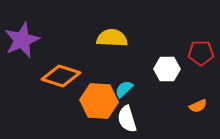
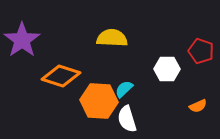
purple star: rotated 12 degrees counterclockwise
red pentagon: moved 2 px up; rotated 20 degrees clockwise
